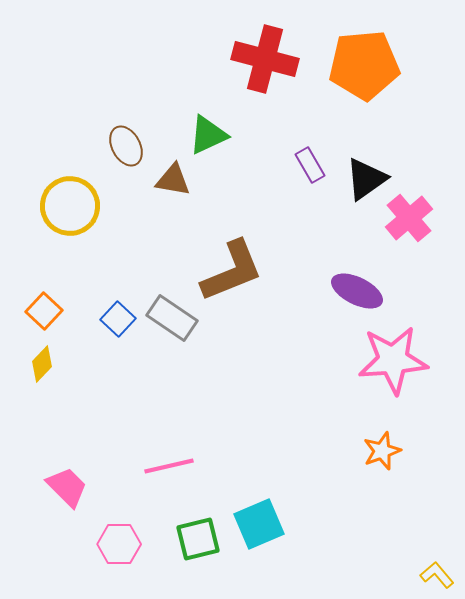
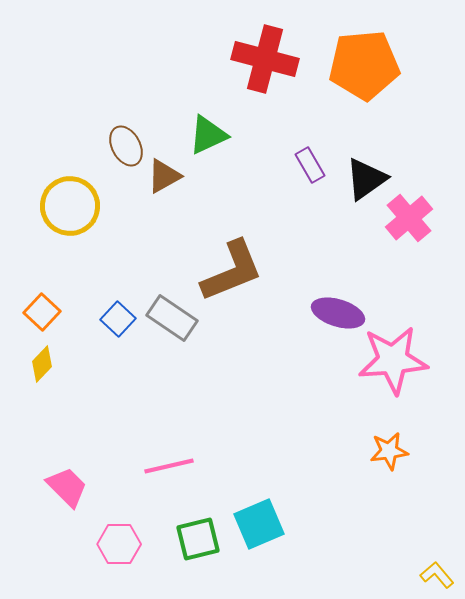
brown triangle: moved 9 px left, 4 px up; rotated 39 degrees counterclockwise
purple ellipse: moved 19 px left, 22 px down; rotated 9 degrees counterclockwise
orange square: moved 2 px left, 1 px down
orange star: moved 7 px right; rotated 12 degrees clockwise
